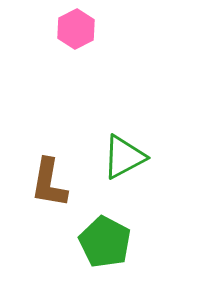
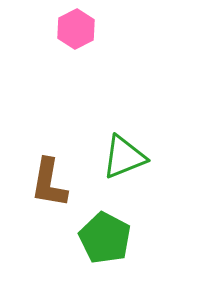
green triangle: rotated 6 degrees clockwise
green pentagon: moved 4 px up
